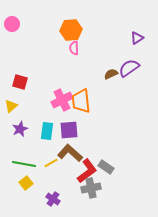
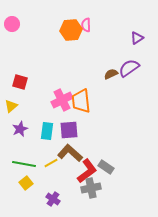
pink semicircle: moved 12 px right, 23 px up
